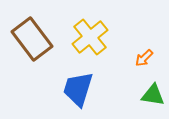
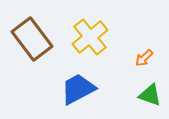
blue trapezoid: rotated 45 degrees clockwise
green triangle: moved 3 px left; rotated 10 degrees clockwise
